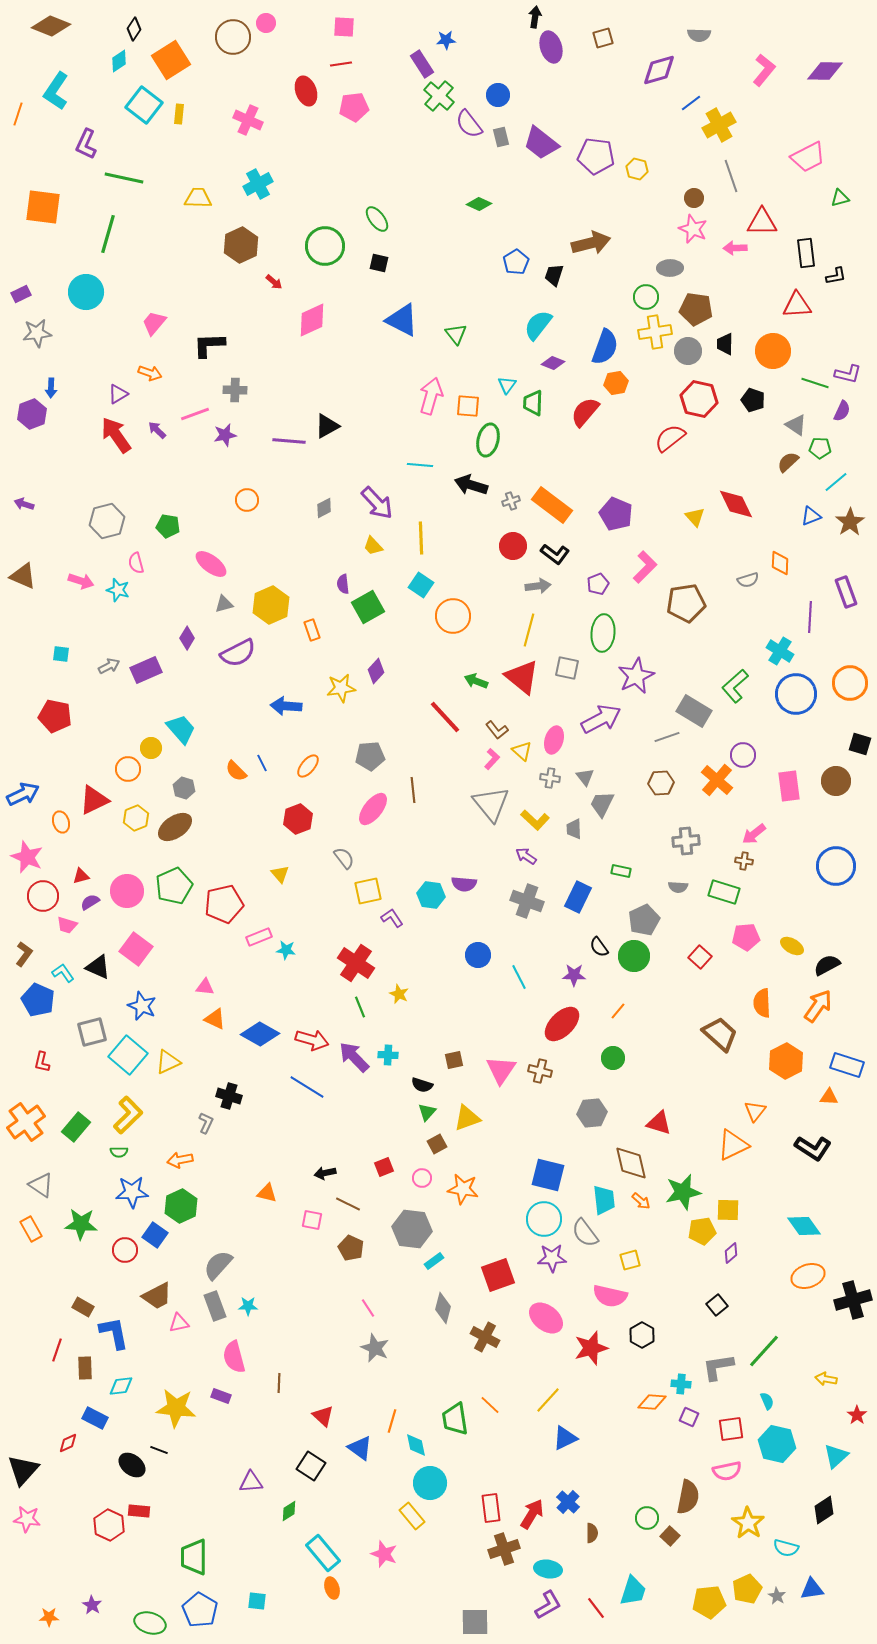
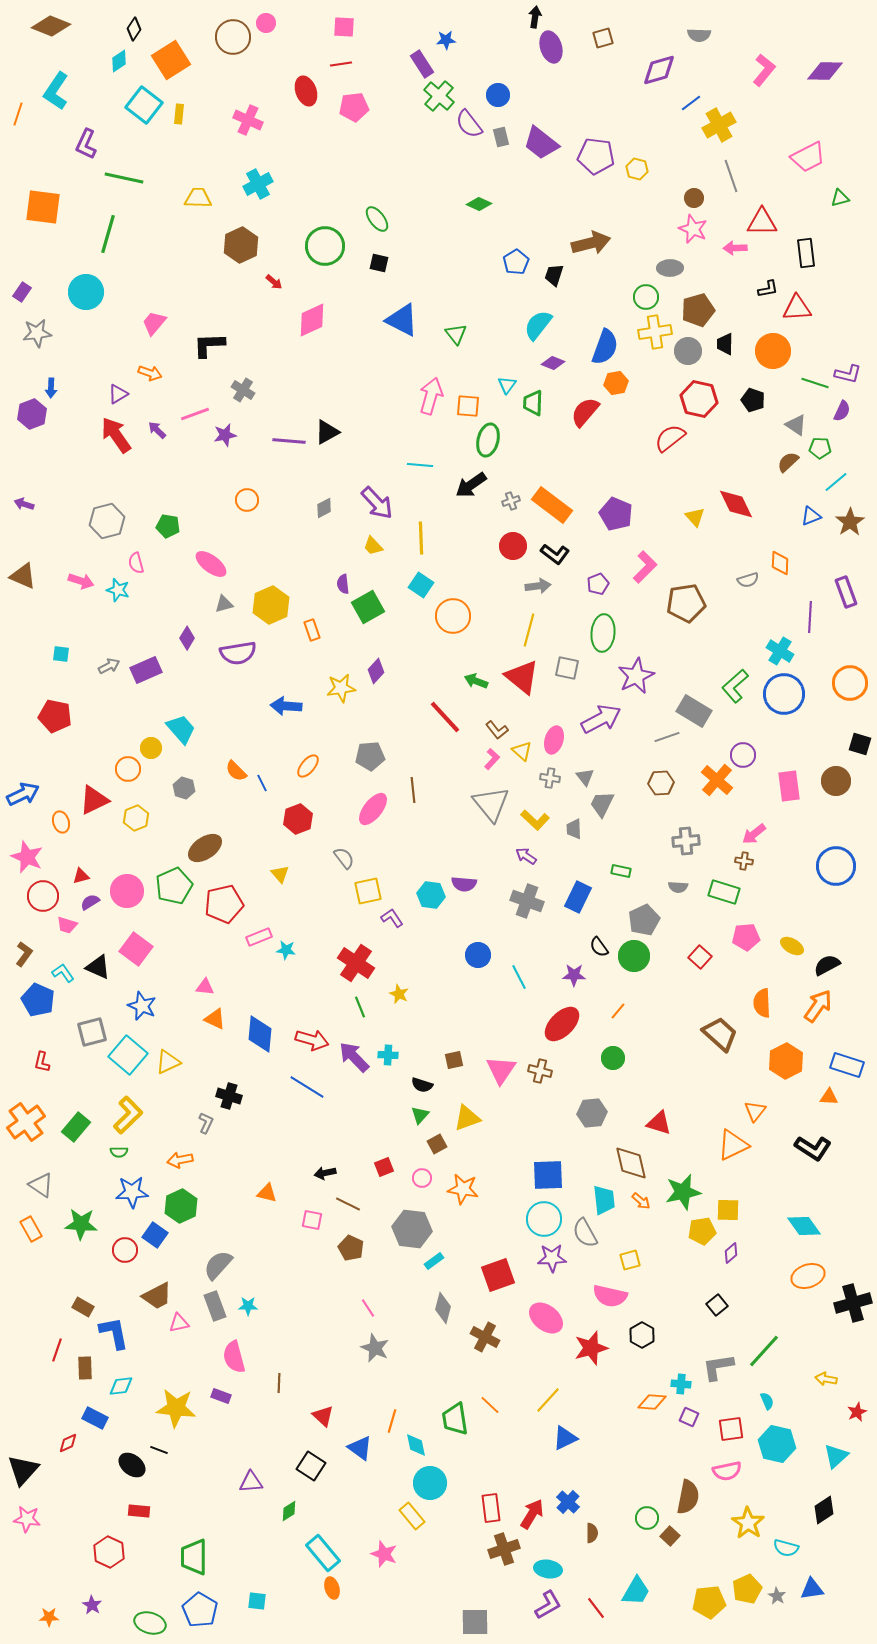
black L-shape at (836, 276): moved 68 px left, 13 px down
purple rectangle at (21, 294): moved 1 px right, 2 px up; rotated 30 degrees counterclockwise
red triangle at (797, 305): moved 3 px down
brown pentagon at (696, 309): moved 2 px right, 1 px down; rotated 24 degrees counterclockwise
gray cross at (235, 390): moved 8 px right; rotated 30 degrees clockwise
black triangle at (327, 426): moved 6 px down
black arrow at (471, 485): rotated 52 degrees counterclockwise
purple semicircle at (238, 653): rotated 18 degrees clockwise
blue circle at (796, 694): moved 12 px left
blue line at (262, 763): moved 20 px down
brown ellipse at (175, 827): moved 30 px right, 21 px down
blue diamond at (260, 1034): rotated 66 degrees clockwise
green triangle at (427, 1112): moved 7 px left, 3 px down
blue square at (548, 1175): rotated 16 degrees counterclockwise
gray semicircle at (585, 1233): rotated 8 degrees clockwise
black cross at (853, 1300): moved 3 px down
red star at (857, 1415): moved 3 px up; rotated 12 degrees clockwise
red hexagon at (109, 1525): moved 27 px down
cyan trapezoid at (633, 1591): moved 3 px right; rotated 12 degrees clockwise
